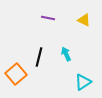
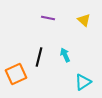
yellow triangle: rotated 16 degrees clockwise
cyan arrow: moved 1 px left, 1 px down
orange square: rotated 15 degrees clockwise
